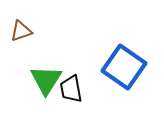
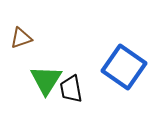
brown triangle: moved 7 px down
